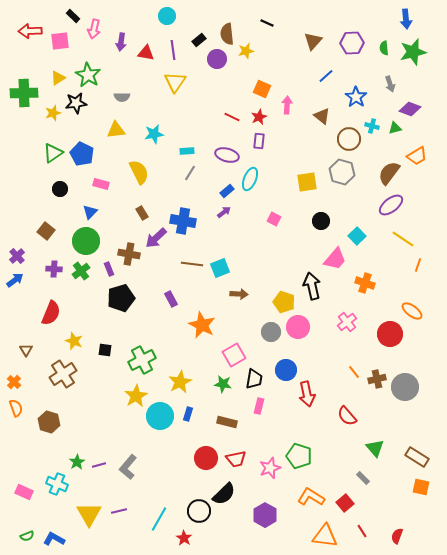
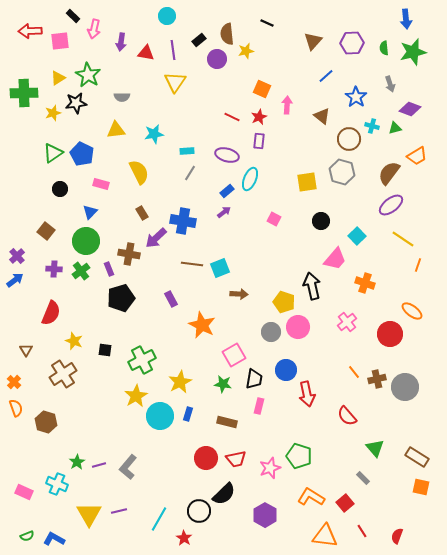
brown hexagon at (49, 422): moved 3 px left
